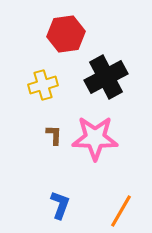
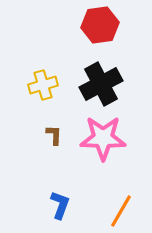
red hexagon: moved 34 px right, 9 px up
black cross: moved 5 px left, 7 px down
pink star: moved 8 px right
